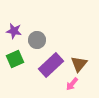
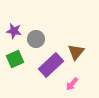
gray circle: moved 1 px left, 1 px up
brown triangle: moved 3 px left, 12 px up
